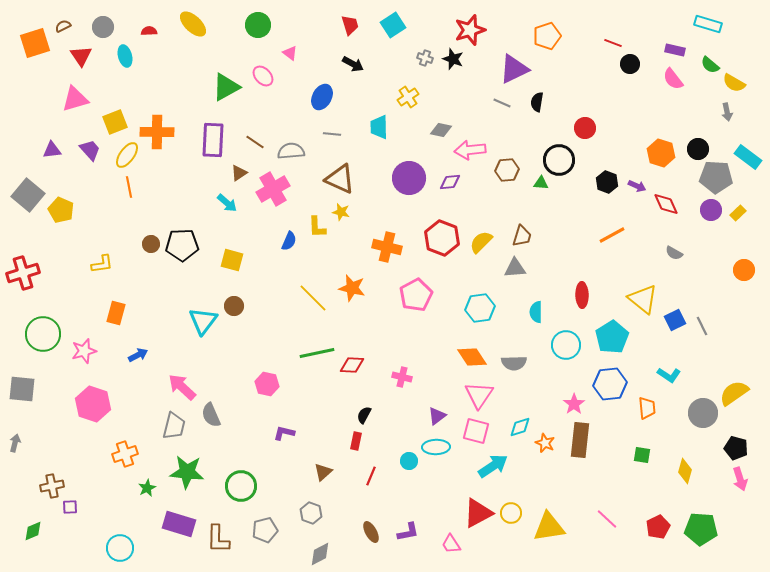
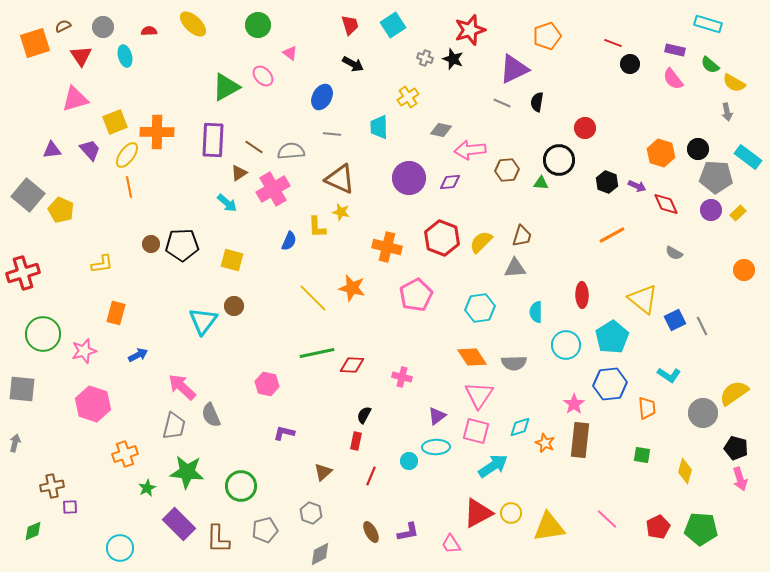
brown line at (255, 142): moved 1 px left, 5 px down
purple rectangle at (179, 524): rotated 28 degrees clockwise
